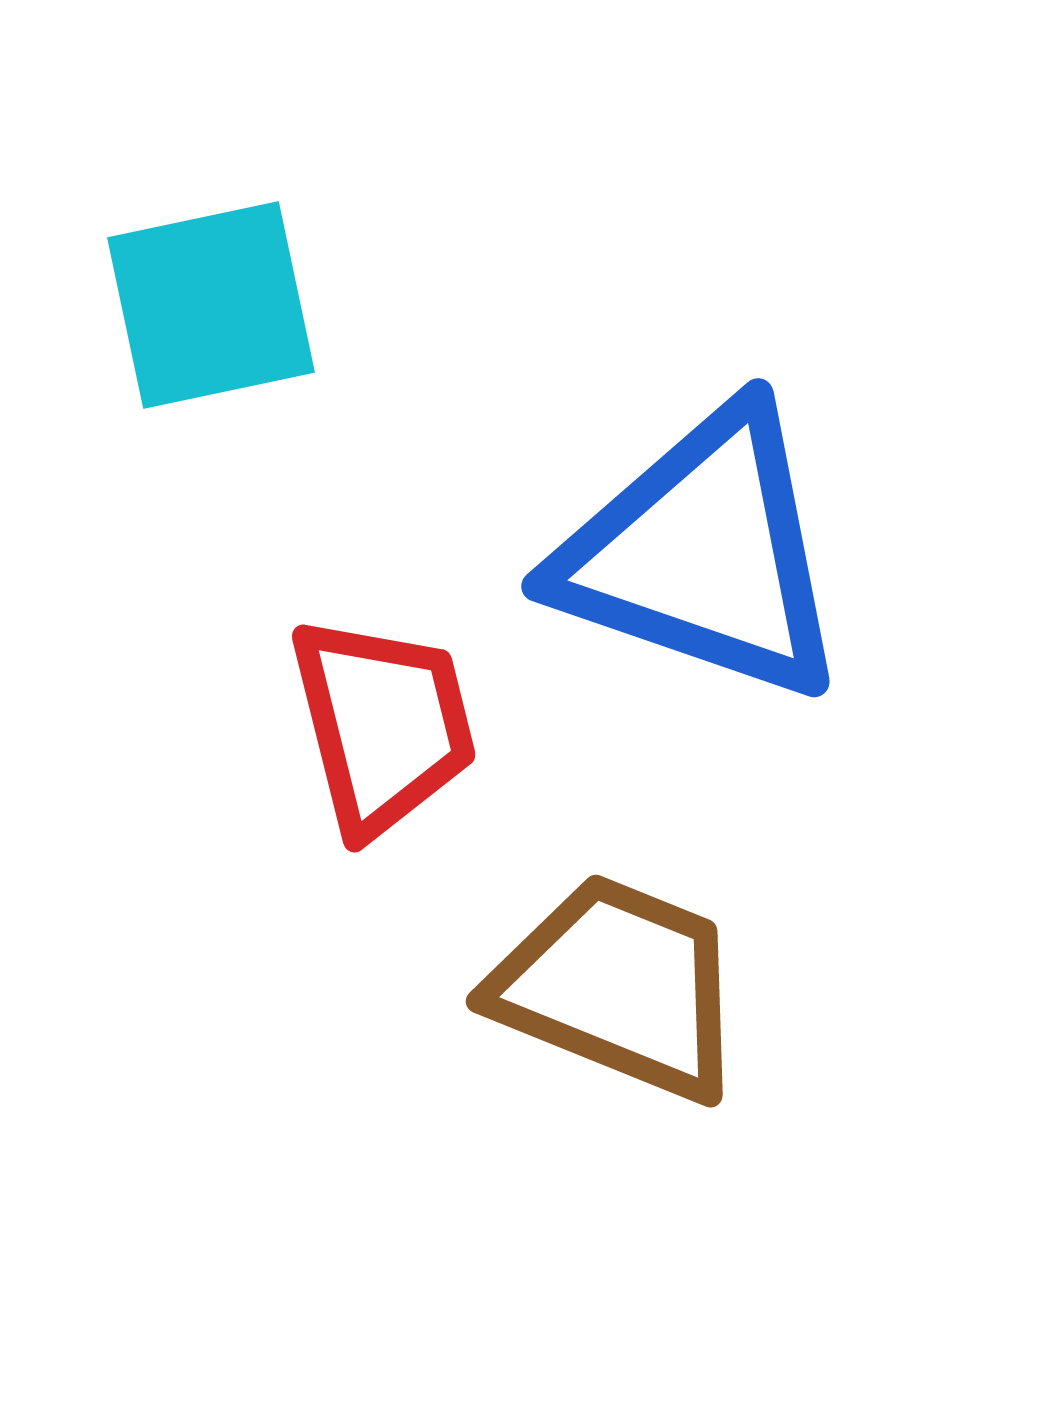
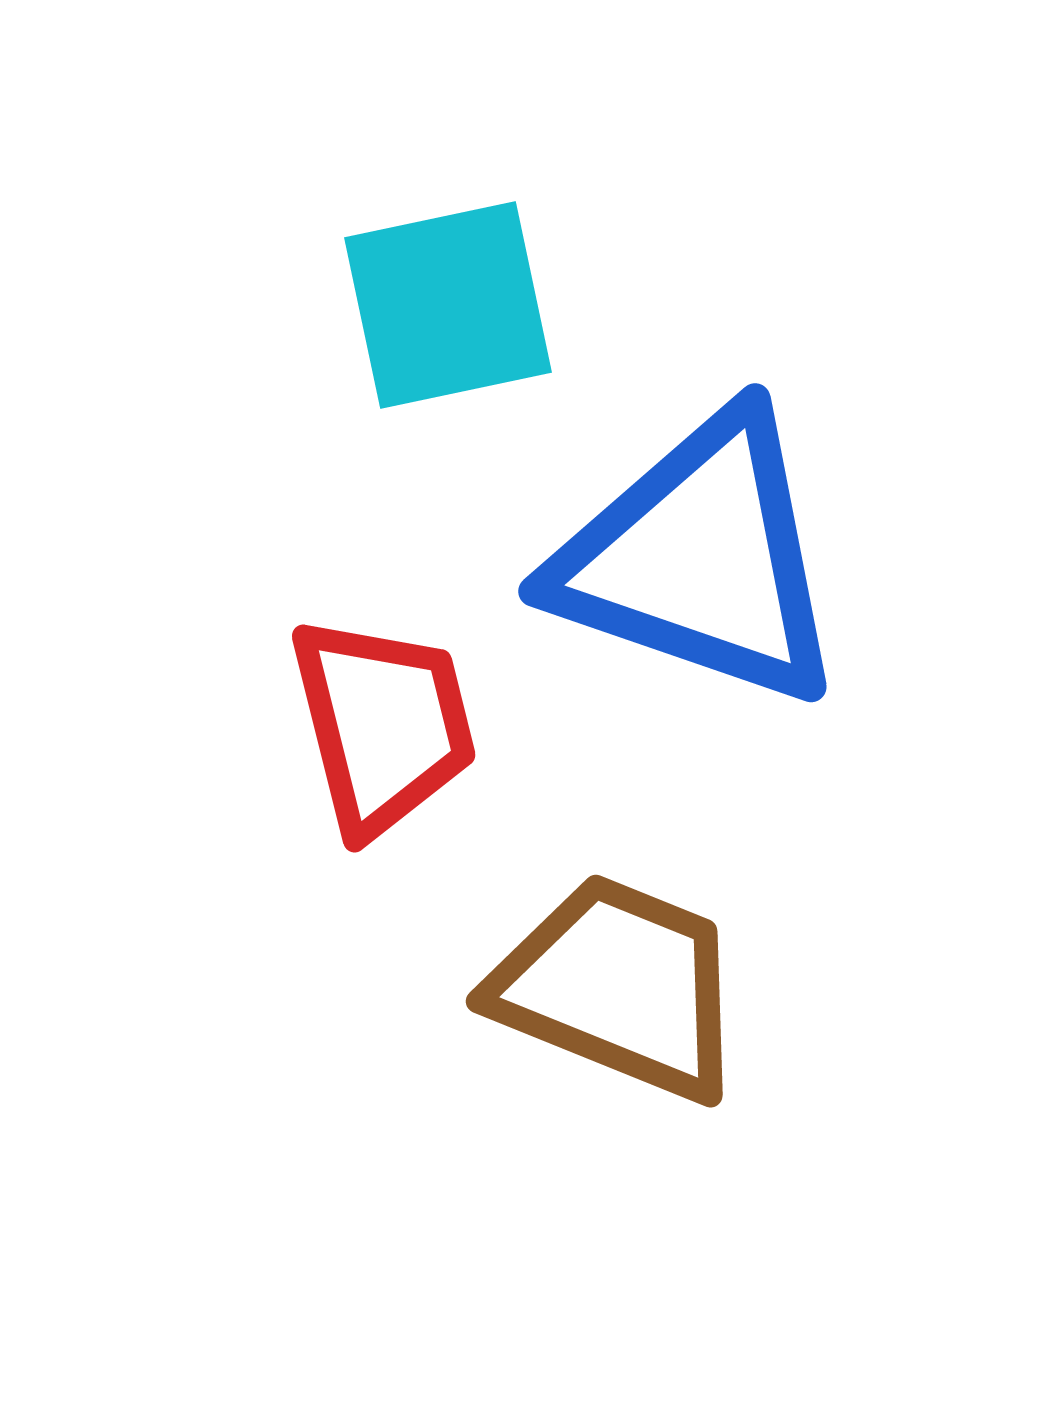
cyan square: moved 237 px right
blue triangle: moved 3 px left, 5 px down
